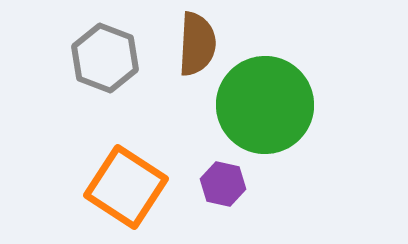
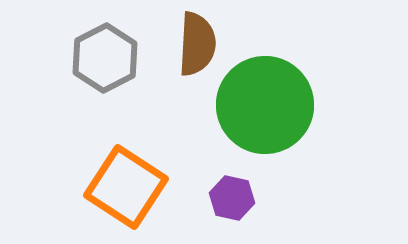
gray hexagon: rotated 12 degrees clockwise
purple hexagon: moved 9 px right, 14 px down
